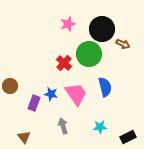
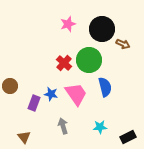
green circle: moved 6 px down
